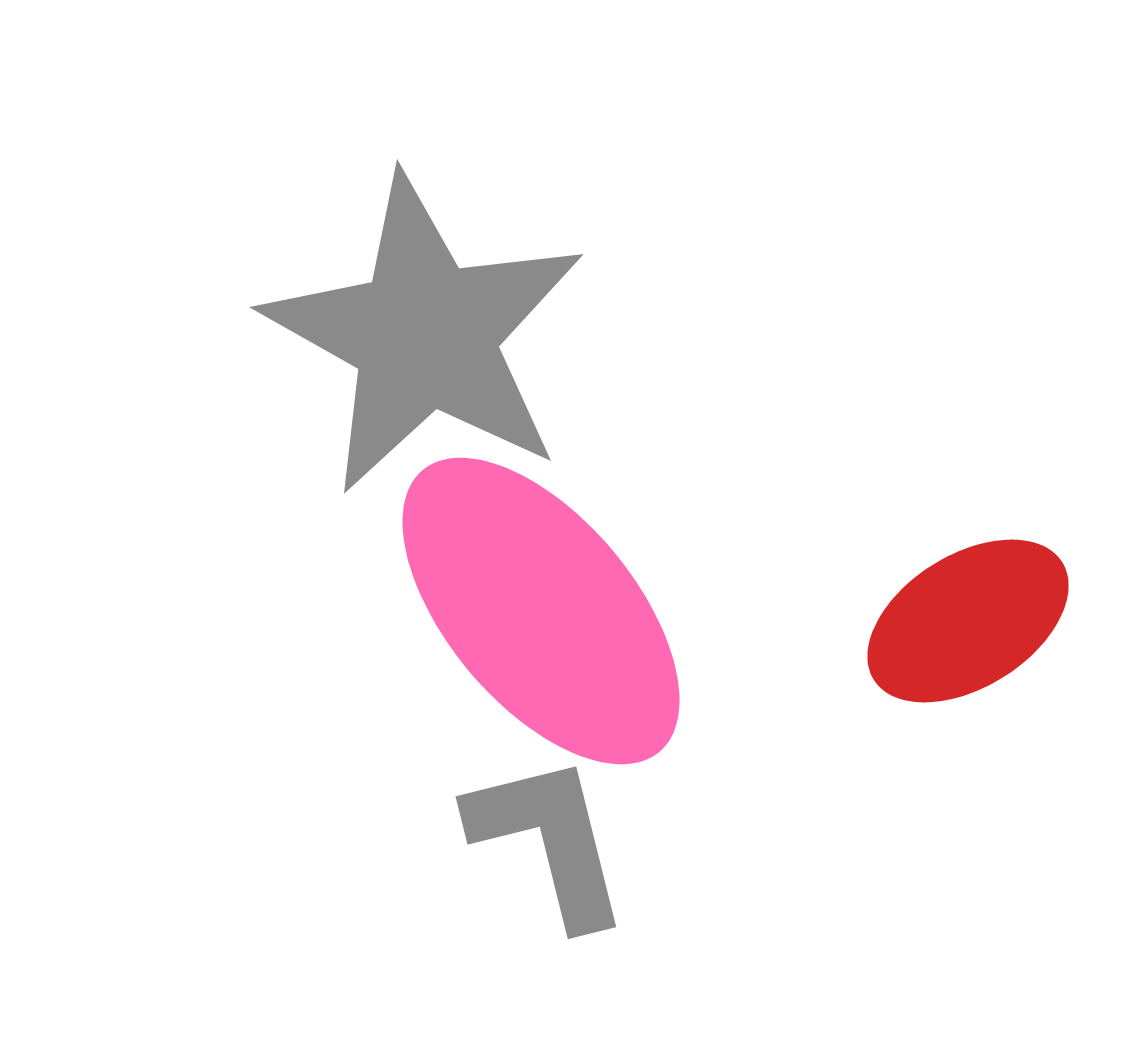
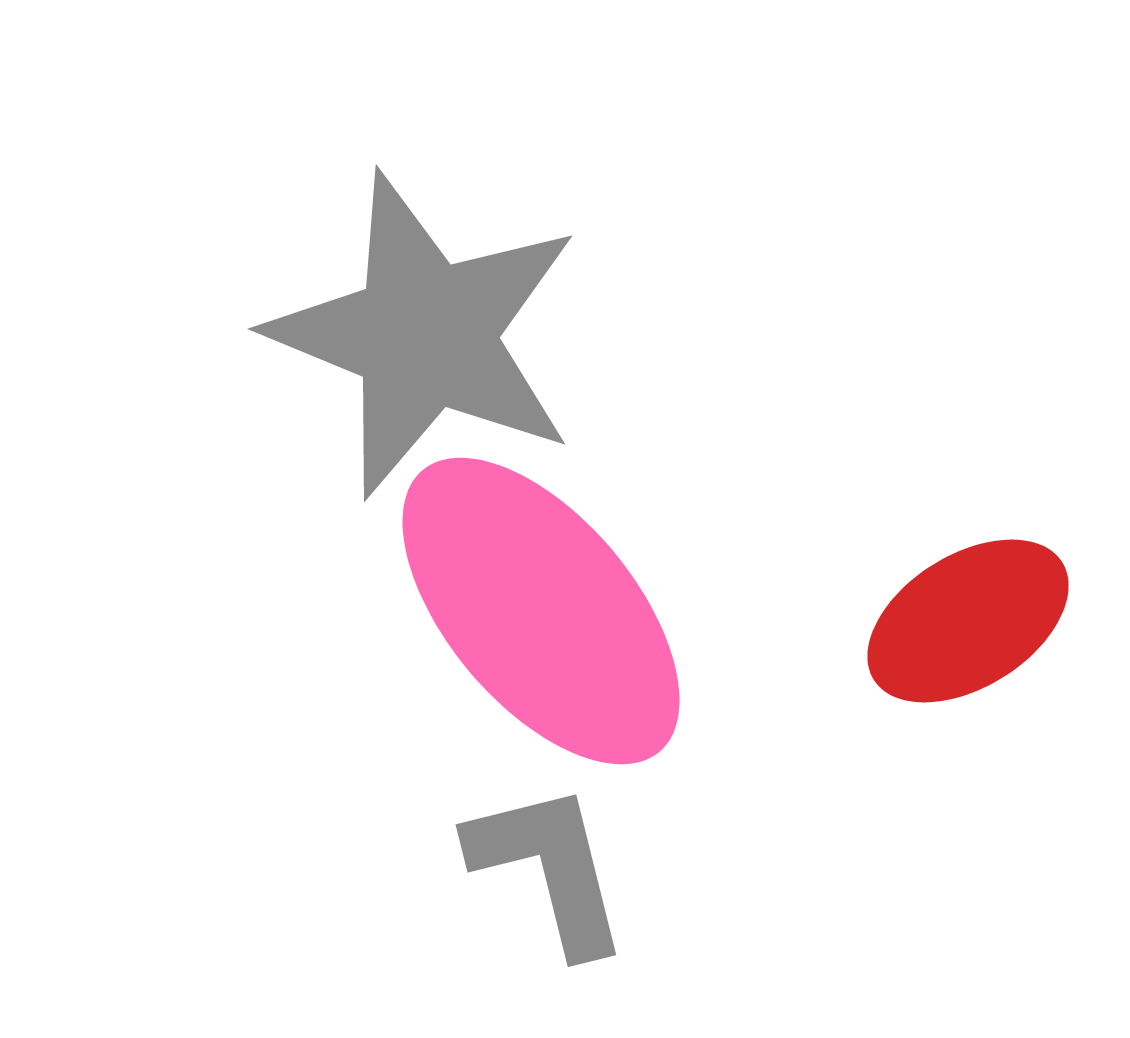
gray star: rotated 7 degrees counterclockwise
gray L-shape: moved 28 px down
